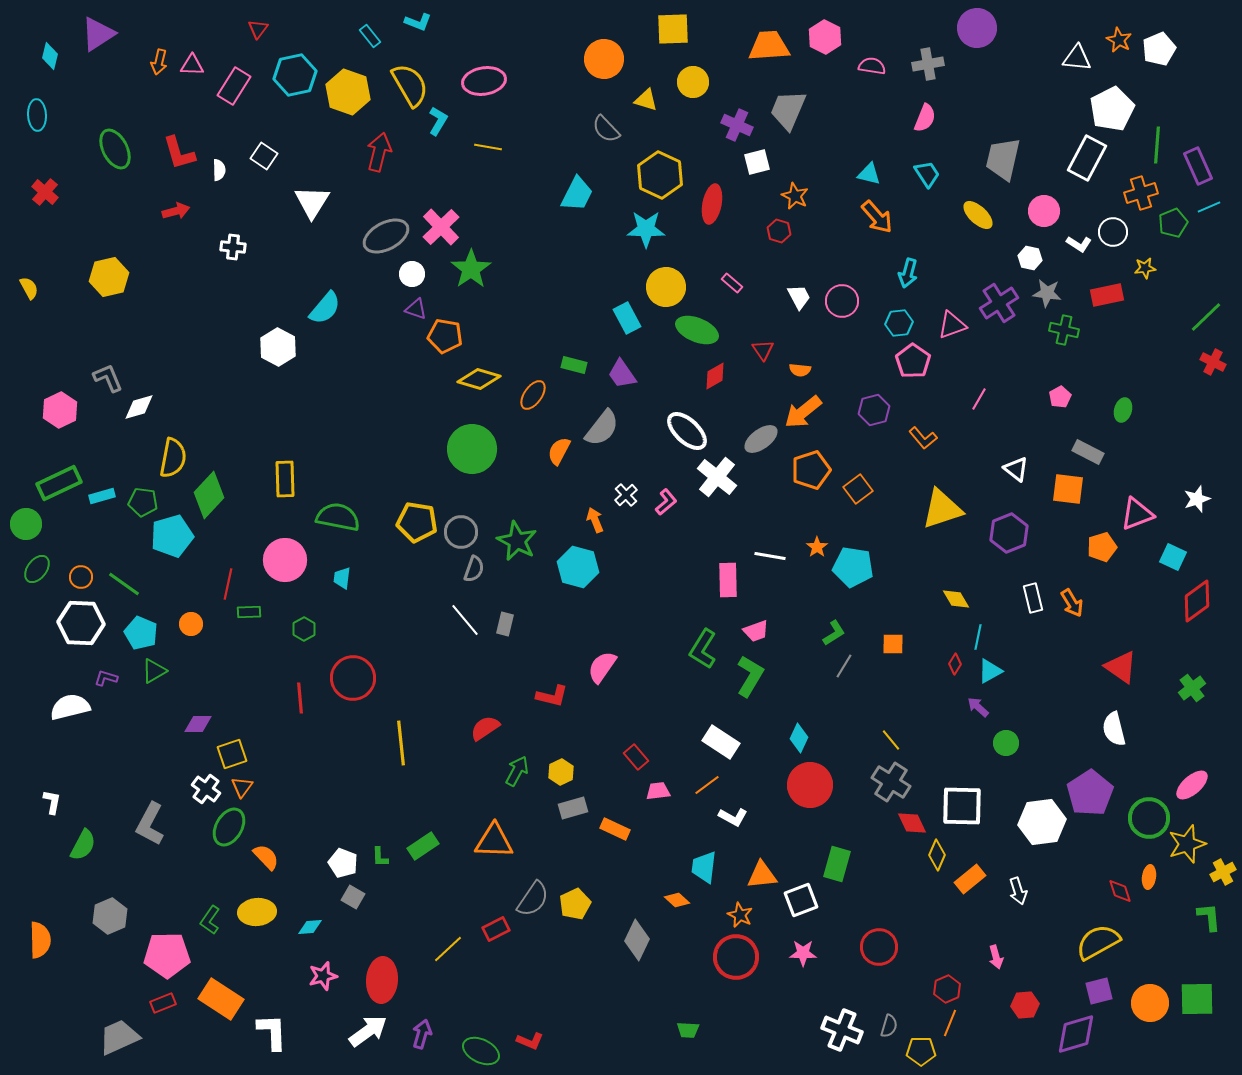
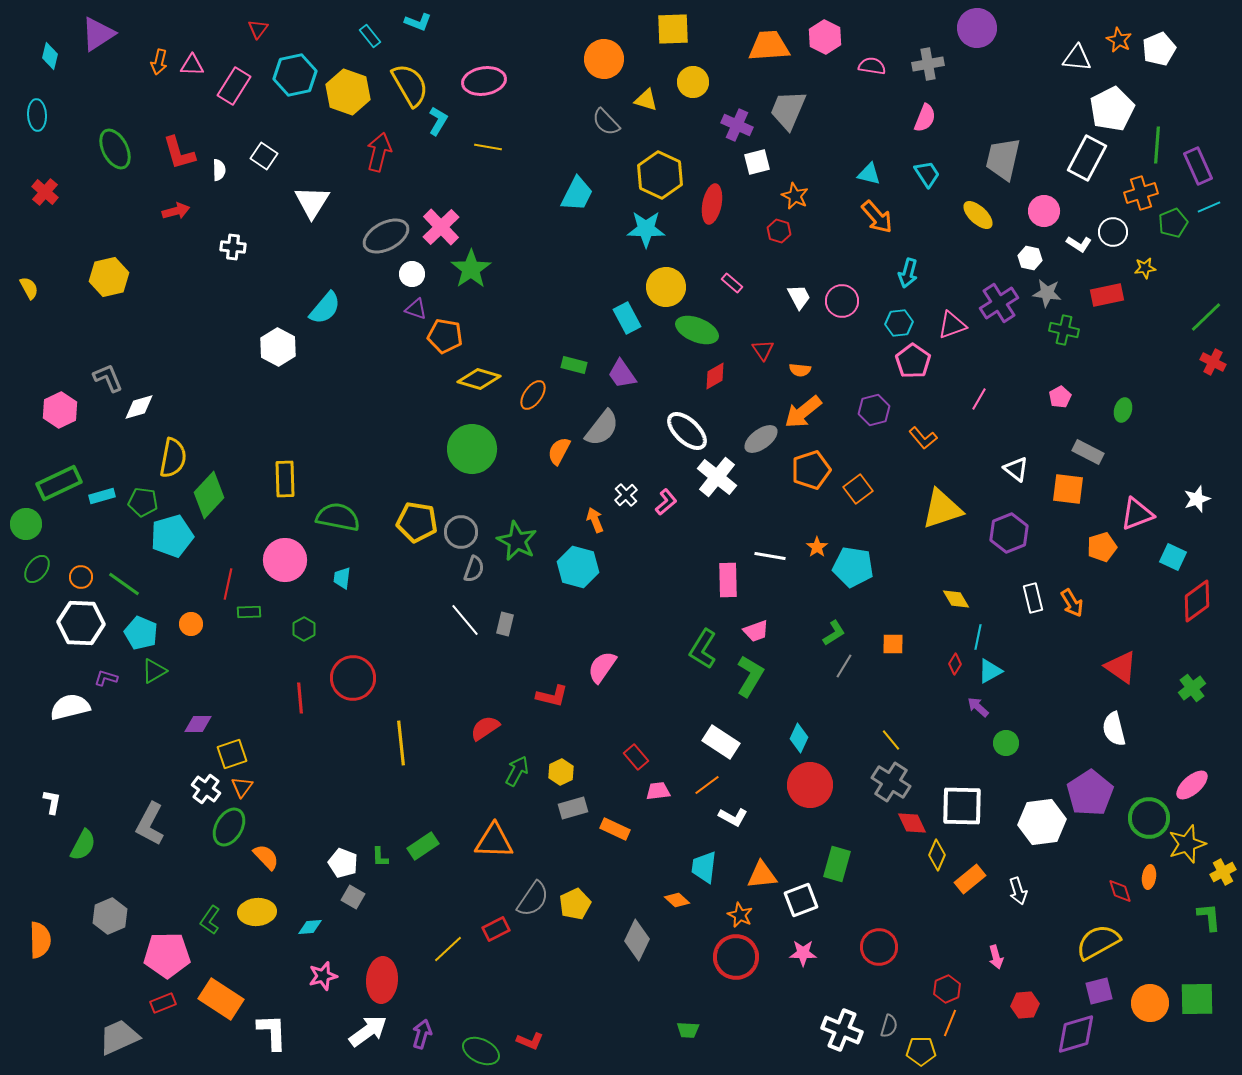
gray semicircle at (606, 129): moved 7 px up
